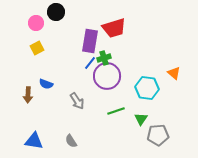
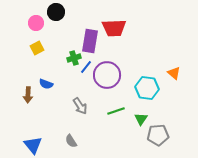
red trapezoid: rotated 15 degrees clockwise
green cross: moved 30 px left
blue line: moved 4 px left, 4 px down
purple circle: moved 1 px up
gray arrow: moved 3 px right, 5 px down
blue triangle: moved 1 px left, 4 px down; rotated 42 degrees clockwise
